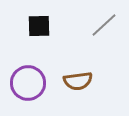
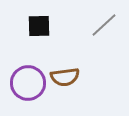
brown semicircle: moved 13 px left, 4 px up
